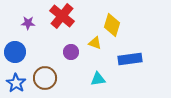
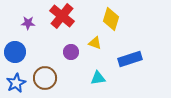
yellow diamond: moved 1 px left, 6 px up
blue rectangle: rotated 10 degrees counterclockwise
cyan triangle: moved 1 px up
blue star: rotated 12 degrees clockwise
